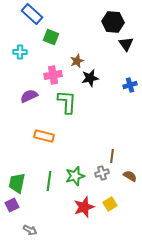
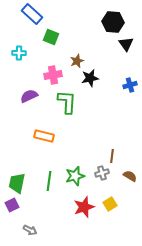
cyan cross: moved 1 px left, 1 px down
